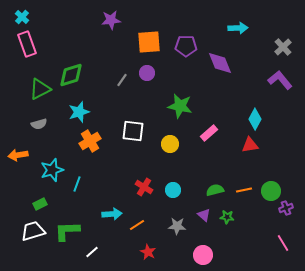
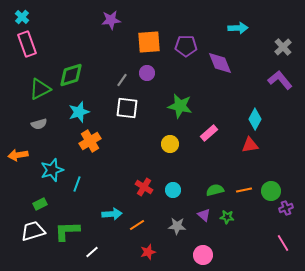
white square at (133, 131): moved 6 px left, 23 px up
red star at (148, 252): rotated 28 degrees clockwise
